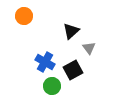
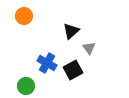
blue cross: moved 2 px right, 1 px down
green circle: moved 26 px left
